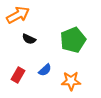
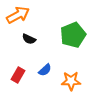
green pentagon: moved 5 px up
